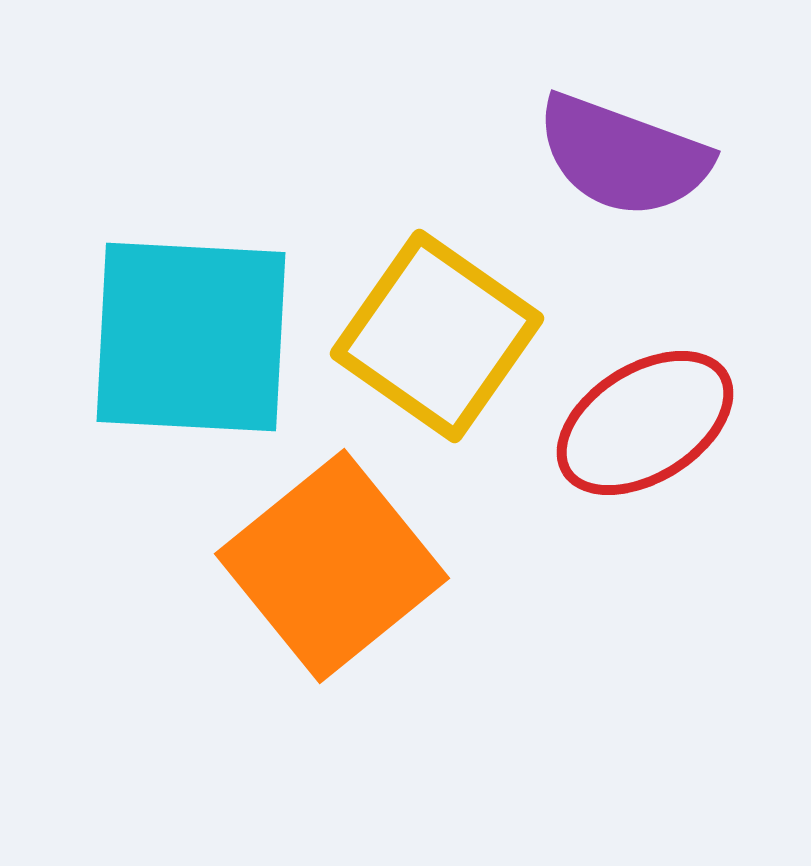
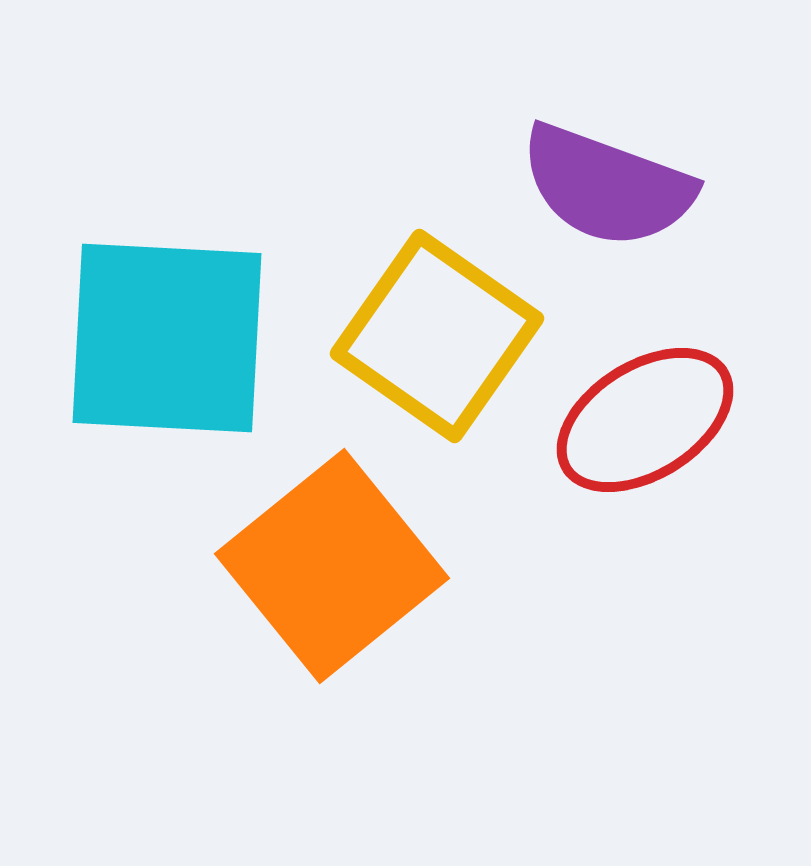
purple semicircle: moved 16 px left, 30 px down
cyan square: moved 24 px left, 1 px down
red ellipse: moved 3 px up
